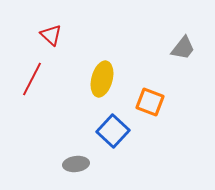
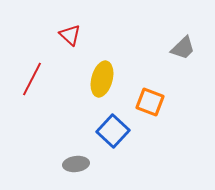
red triangle: moved 19 px right
gray trapezoid: rotated 8 degrees clockwise
